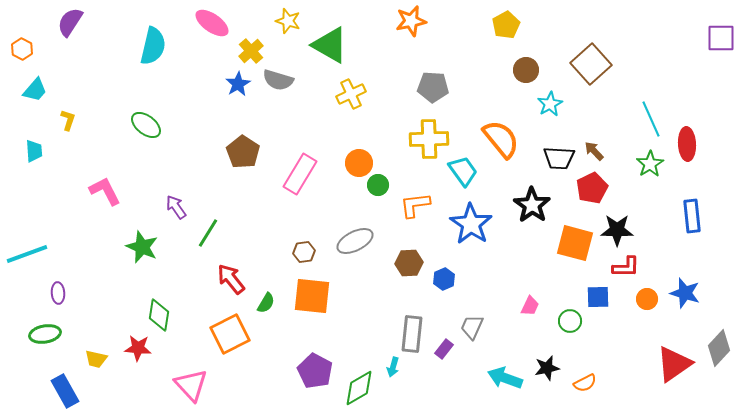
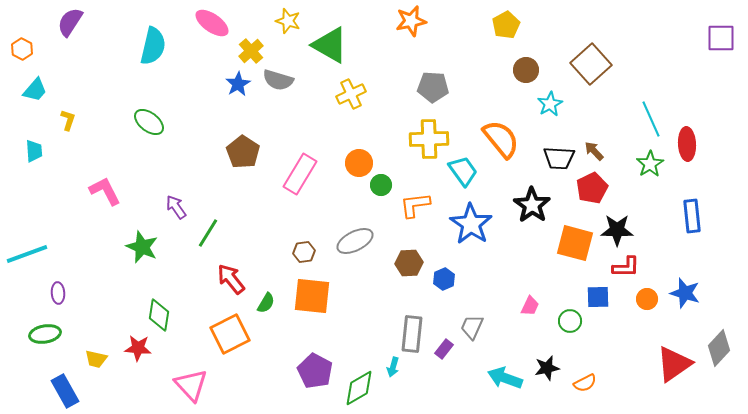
green ellipse at (146, 125): moved 3 px right, 3 px up
green circle at (378, 185): moved 3 px right
